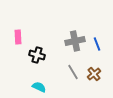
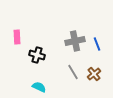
pink rectangle: moved 1 px left
